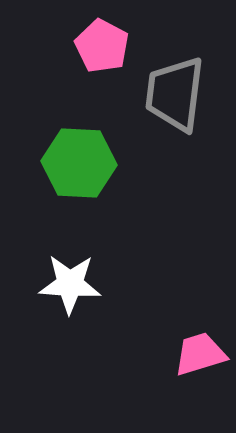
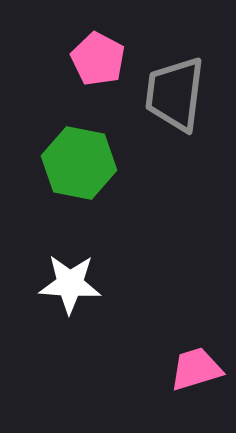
pink pentagon: moved 4 px left, 13 px down
green hexagon: rotated 8 degrees clockwise
pink trapezoid: moved 4 px left, 15 px down
